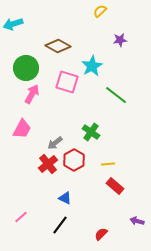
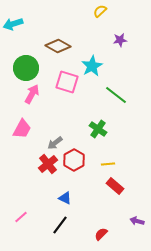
green cross: moved 7 px right, 3 px up
